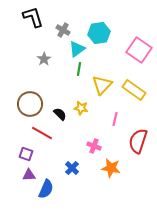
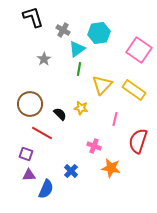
blue cross: moved 1 px left, 3 px down
